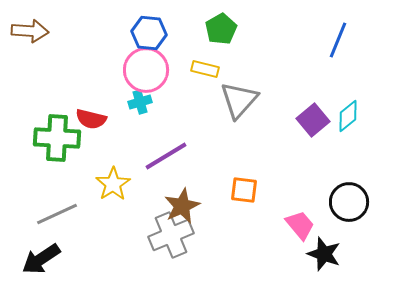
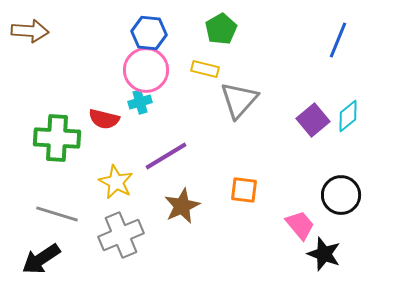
red semicircle: moved 13 px right
yellow star: moved 3 px right, 2 px up; rotated 12 degrees counterclockwise
black circle: moved 8 px left, 7 px up
gray line: rotated 42 degrees clockwise
gray cross: moved 50 px left
